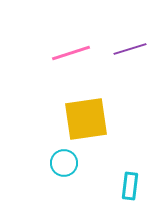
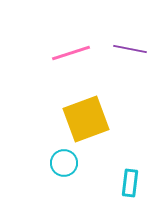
purple line: rotated 28 degrees clockwise
yellow square: rotated 12 degrees counterclockwise
cyan rectangle: moved 3 px up
